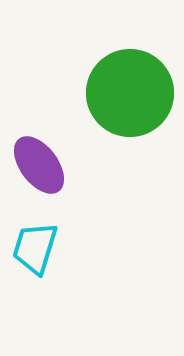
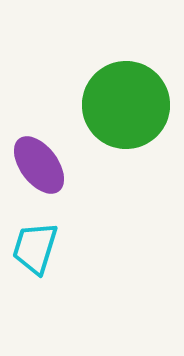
green circle: moved 4 px left, 12 px down
